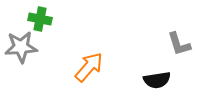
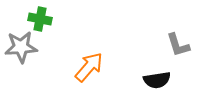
gray L-shape: moved 1 px left, 1 px down
